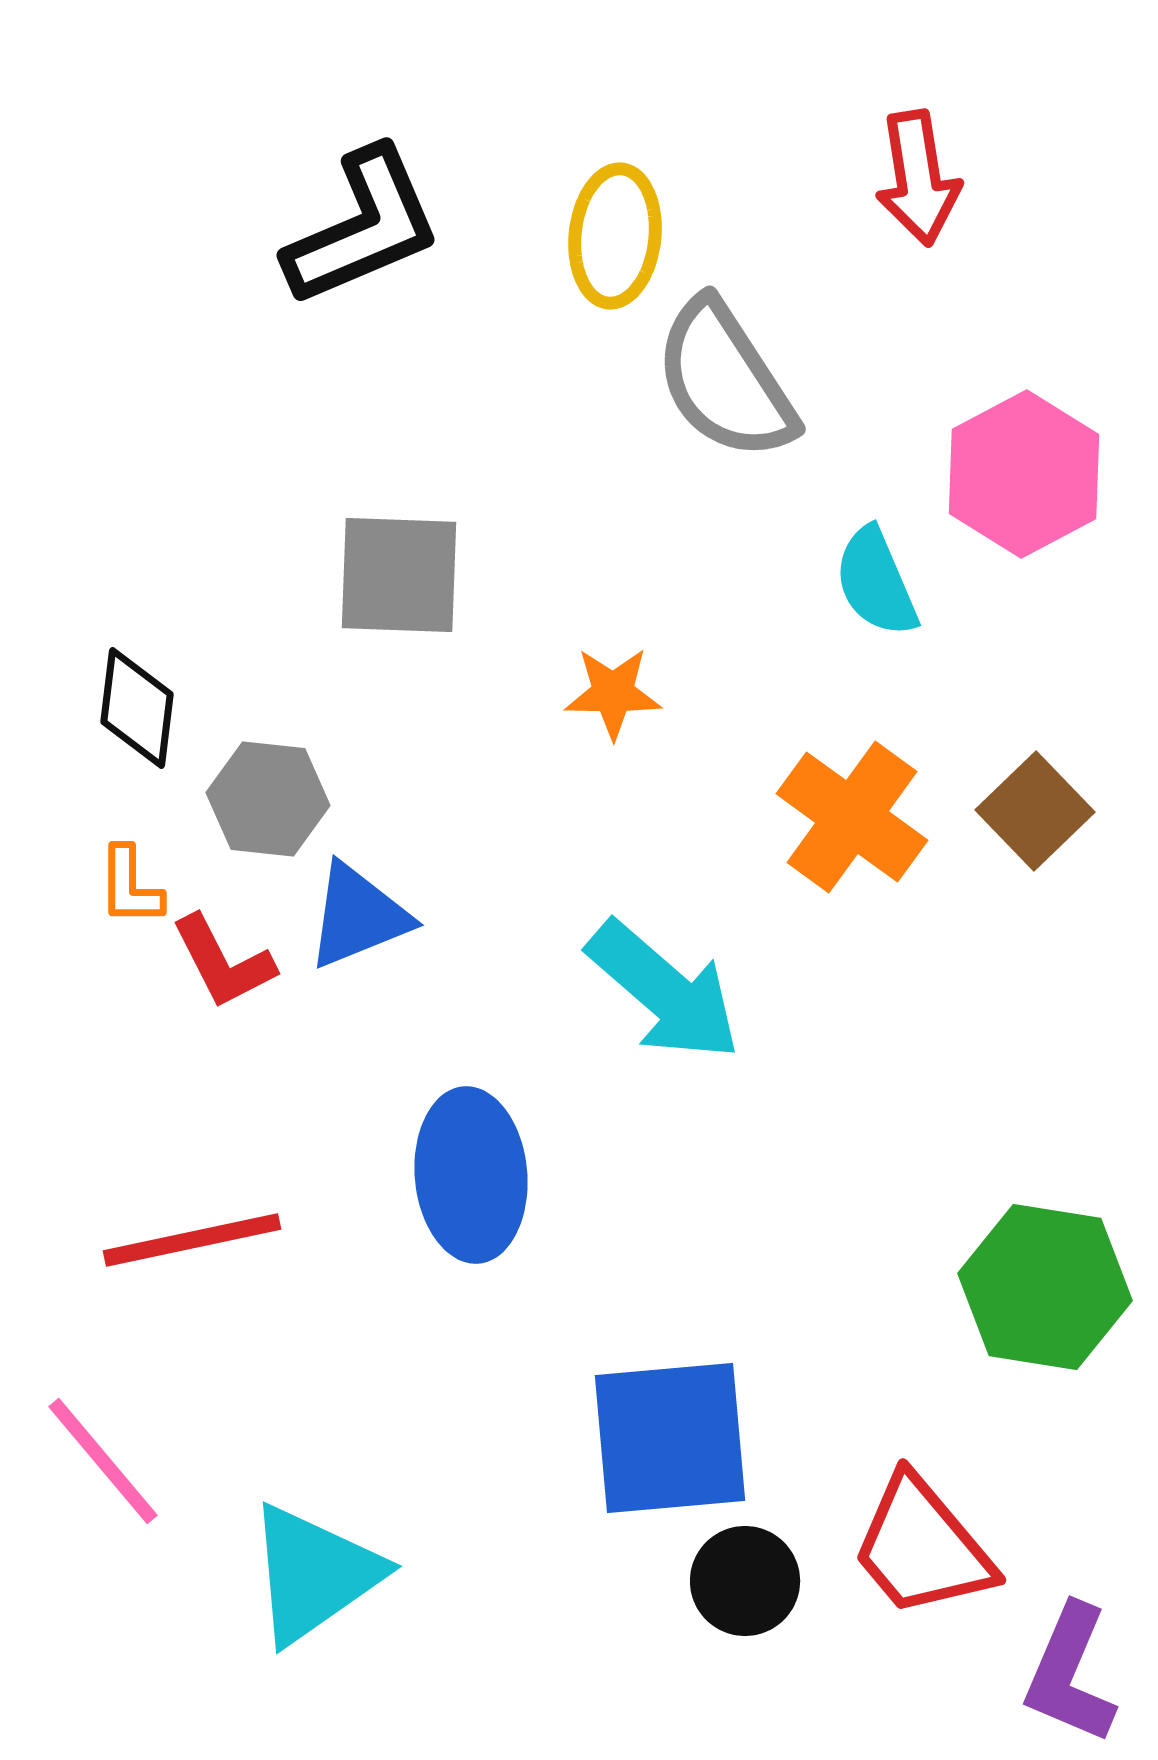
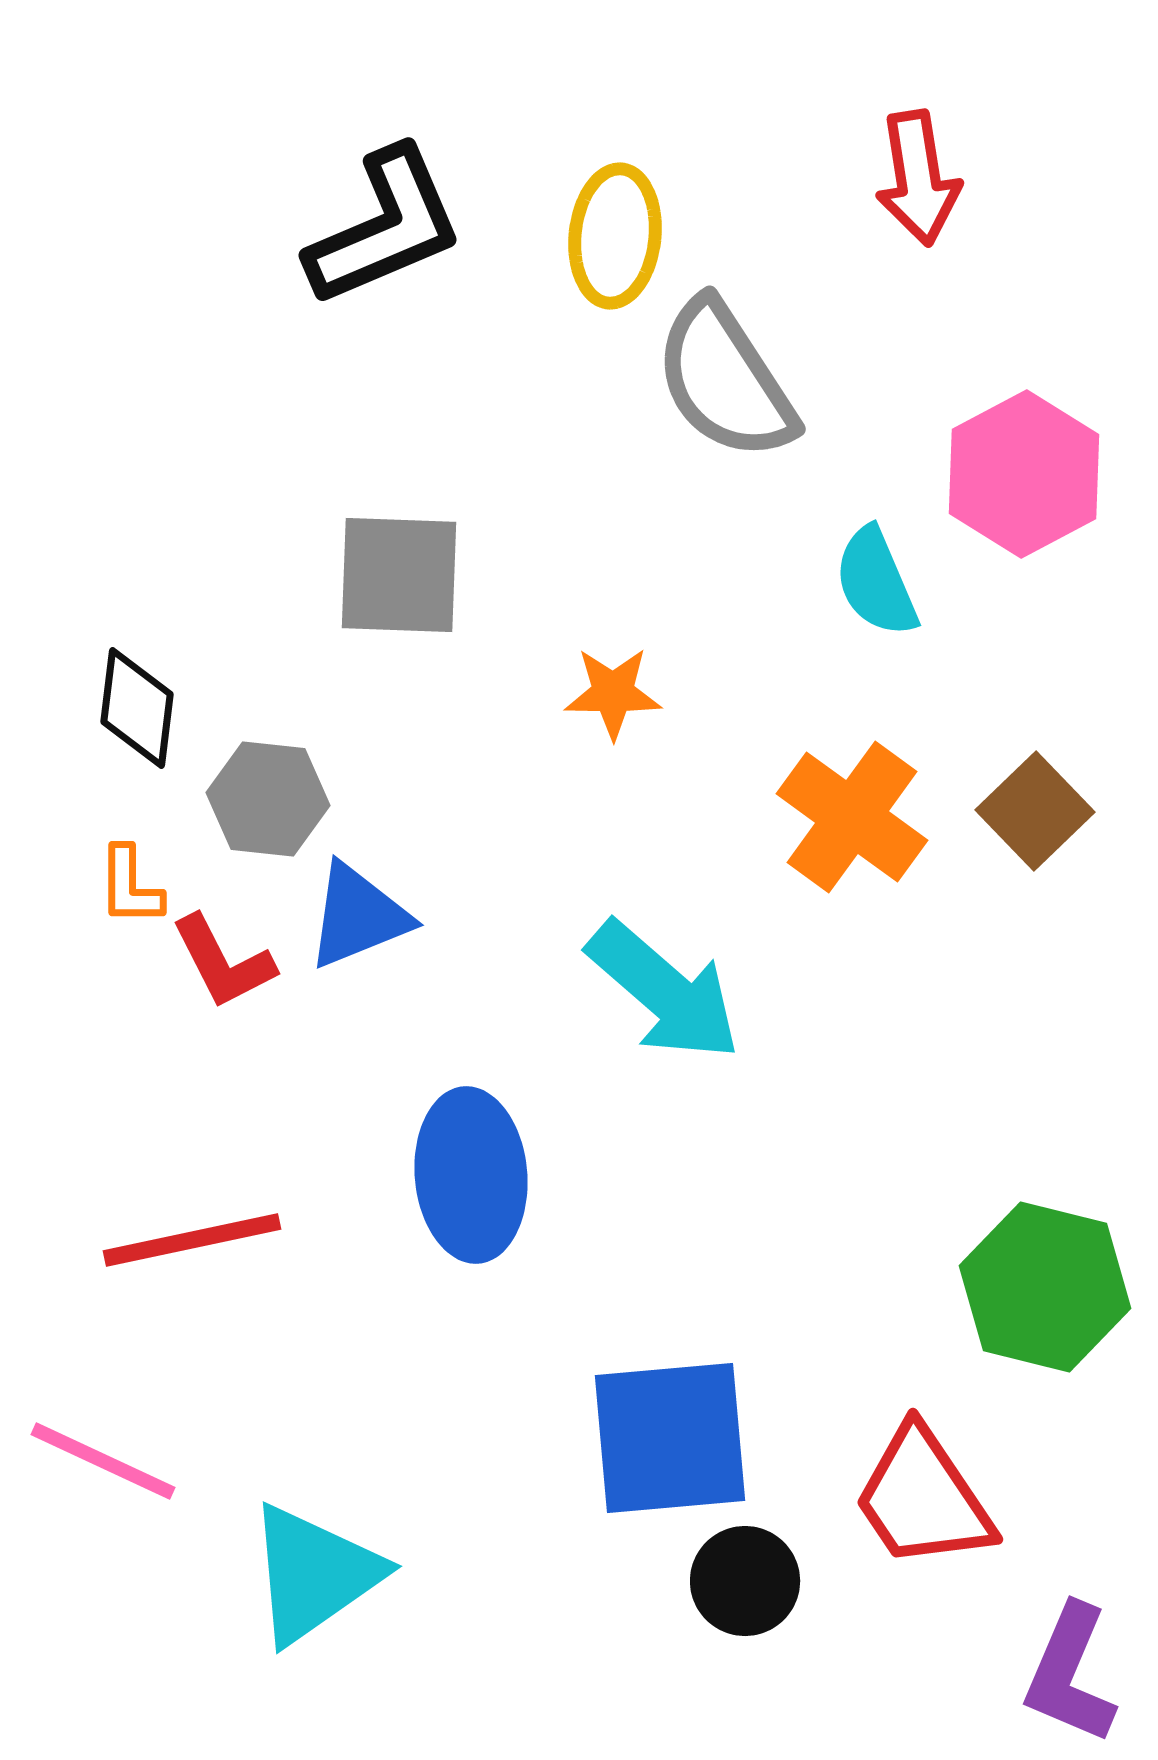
black L-shape: moved 22 px right
green hexagon: rotated 5 degrees clockwise
pink line: rotated 25 degrees counterclockwise
red trapezoid: moved 1 px right, 49 px up; rotated 6 degrees clockwise
